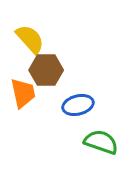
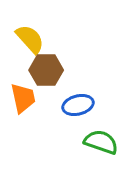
orange trapezoid: moved 5 px down
